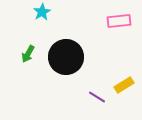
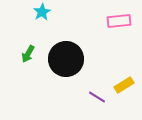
black circle: moved 2 px down
